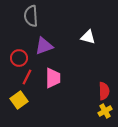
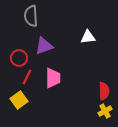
white triangle: rotated 21 degrees counterclockwise
